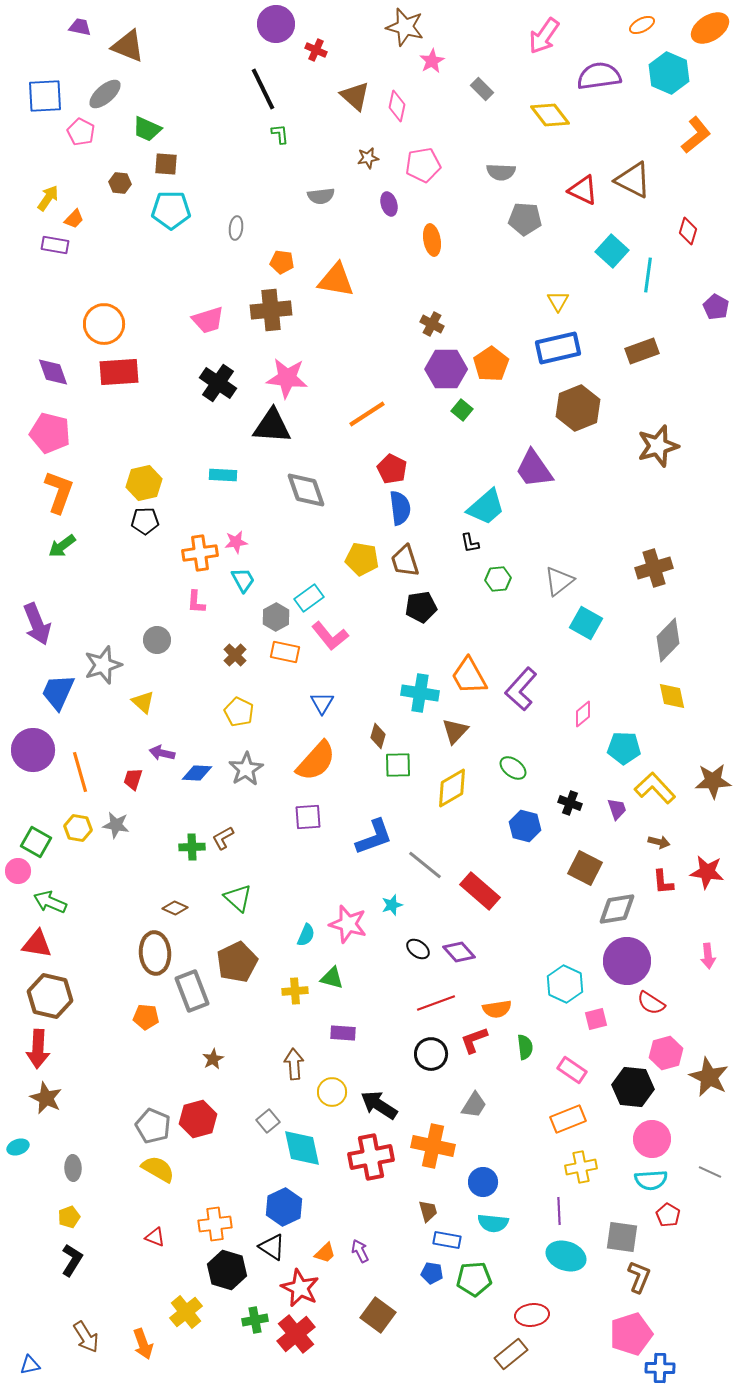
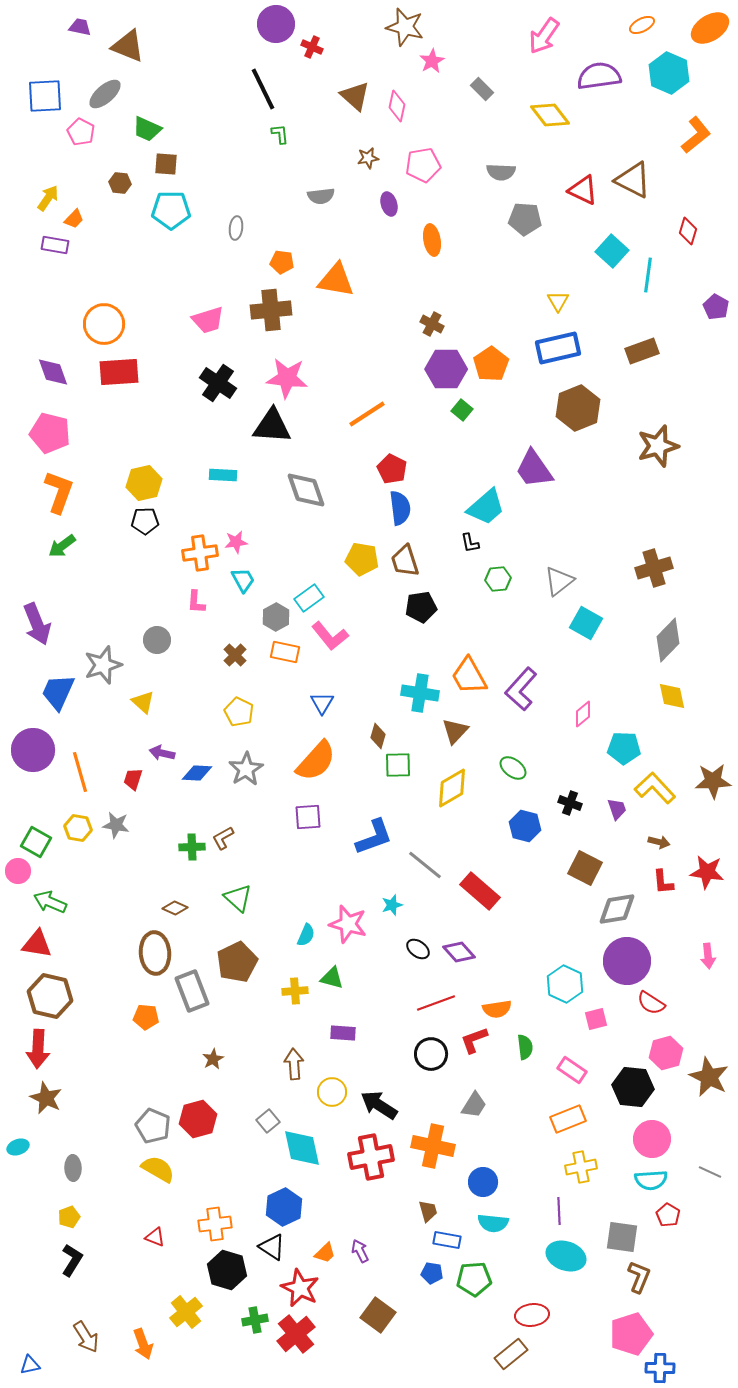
red cross at (316, 50): moved 4 px left, 3 px up
